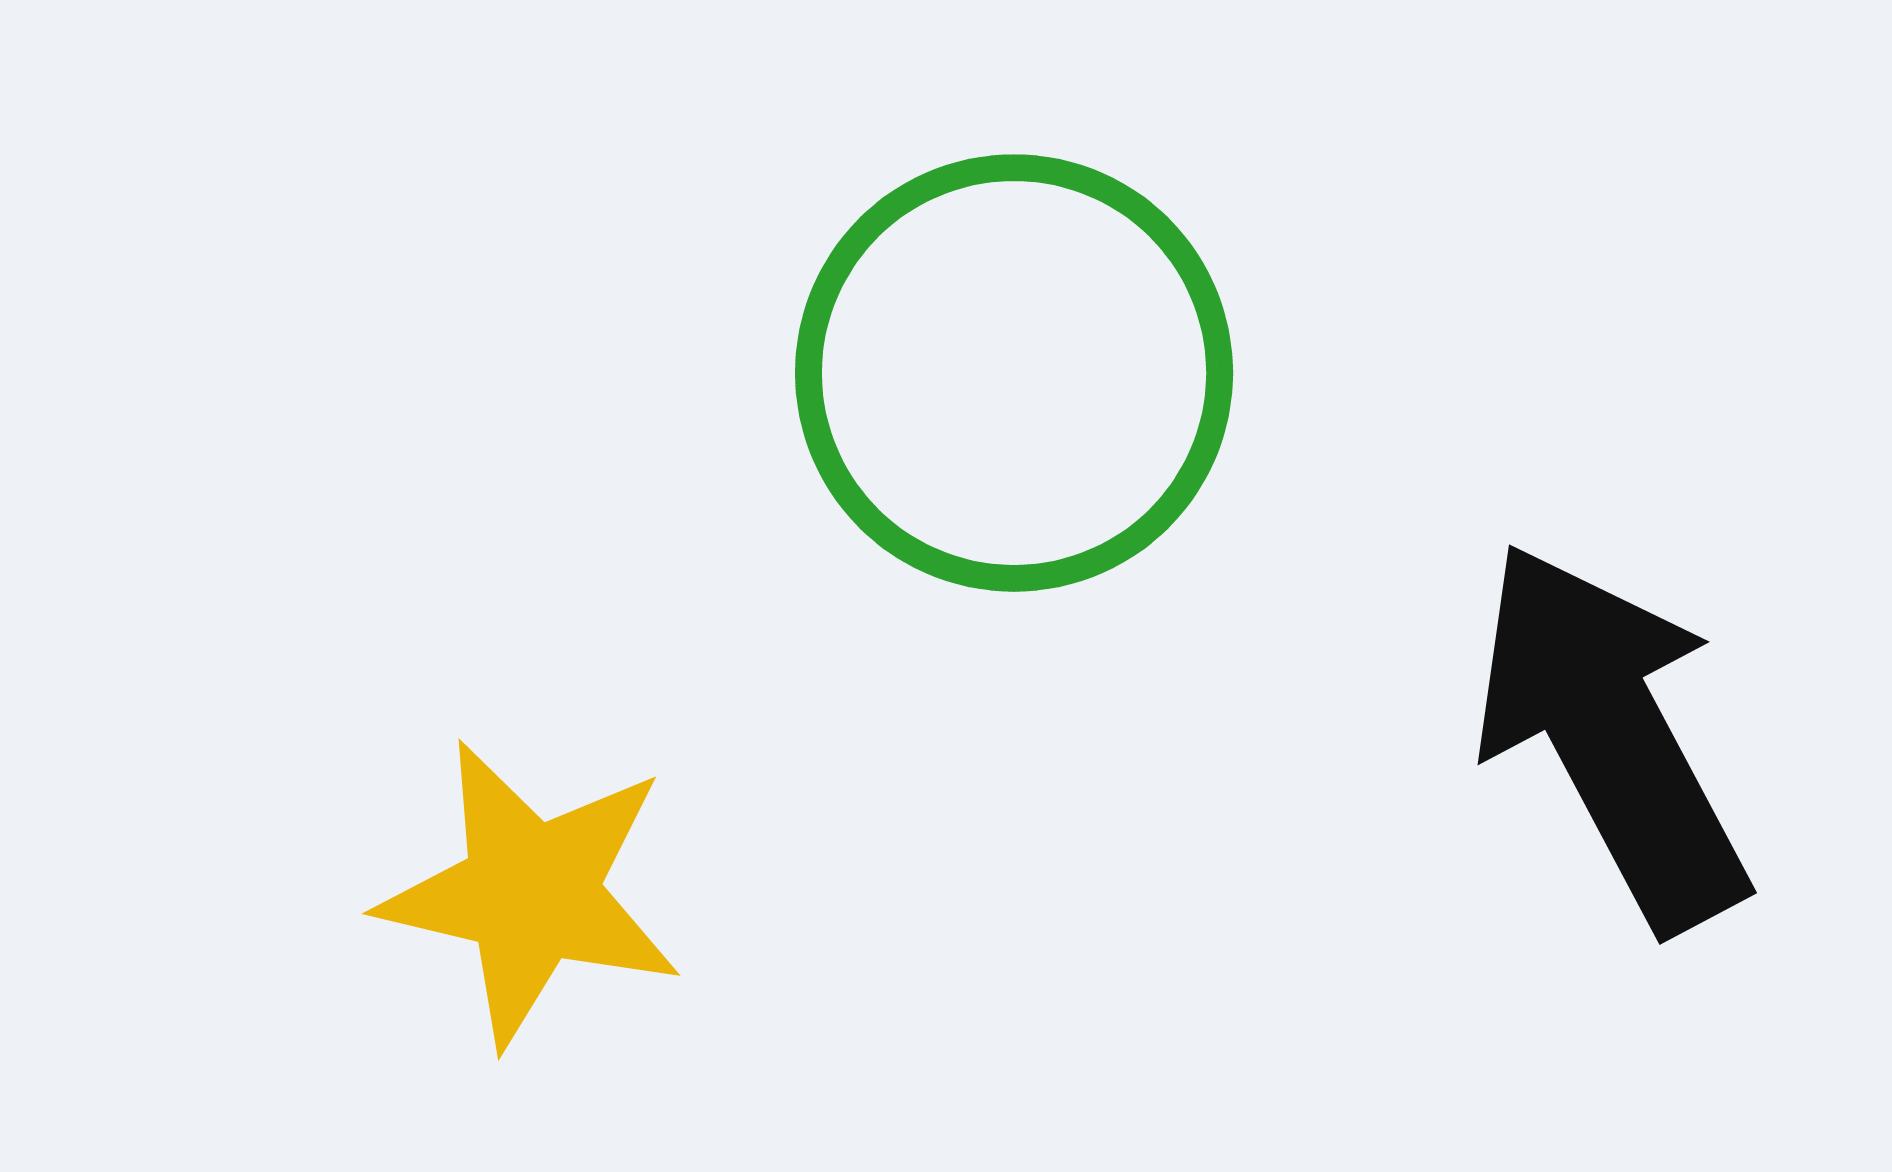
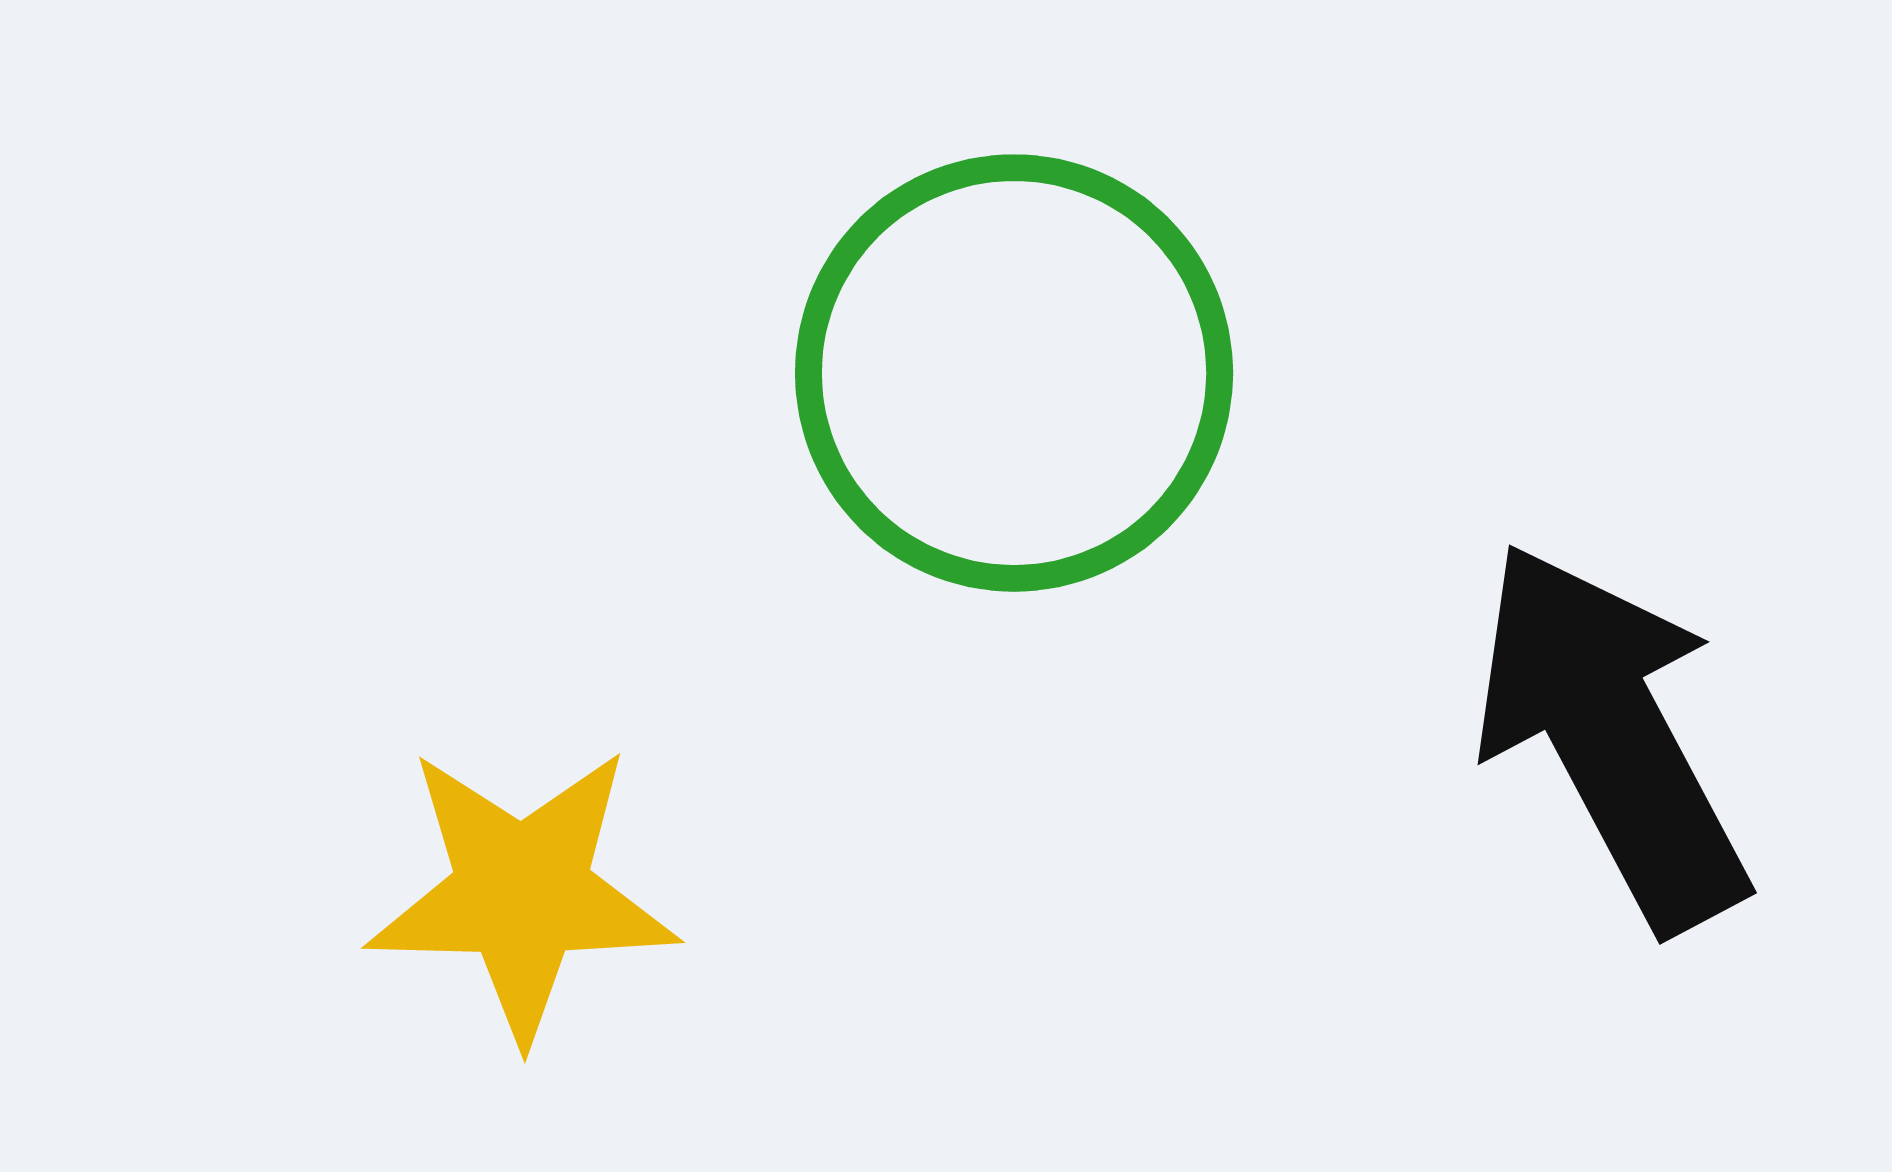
yellow star: moved 9 px left; rotated 12 degrees counterclockwise
